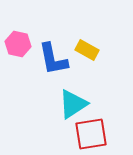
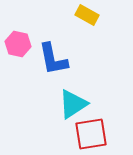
yellow rectangle: moved 35 px up
